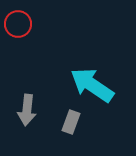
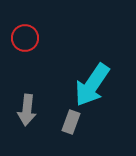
red circle: moved 7 px right, 14 px down
cyan arrow: rotated 90 degrees counterclockwise
